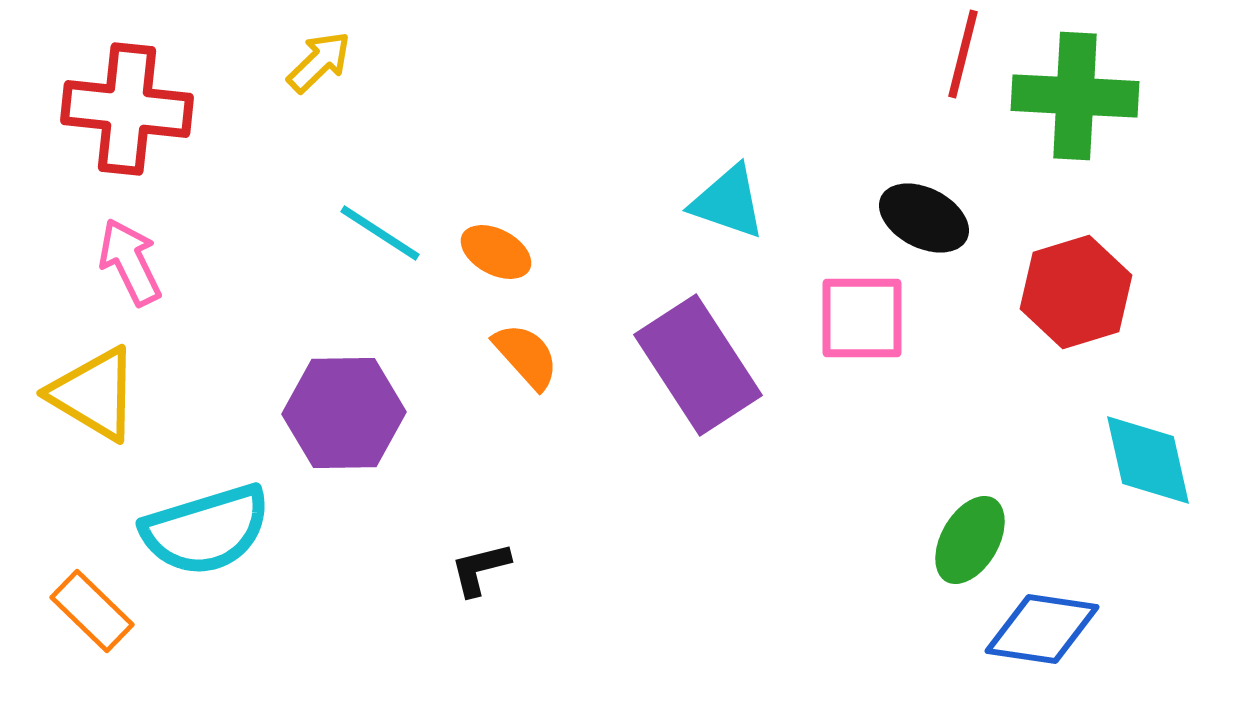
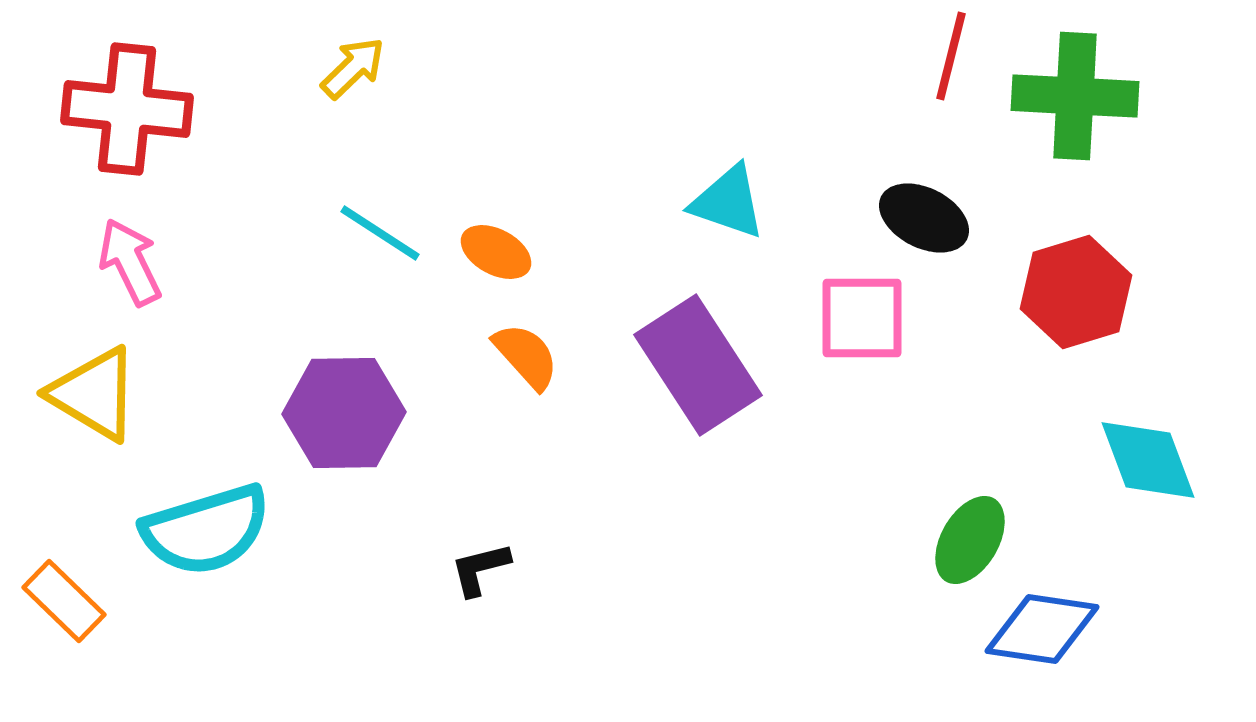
red line: moved 12 px left, 2 px down
yellow arrow: moved 34 px right, 6 px down
cyan diamond: rotated 8 degrees counterclockwise
orange rectangle: moved 28 px left, 10 px up
